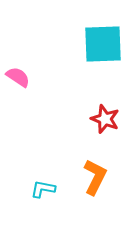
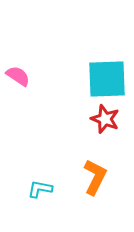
cyan square: moved 4 px right, 35 px down
pink semicircle: moved 1 px up
cyan L-shape: moved 3 px left
